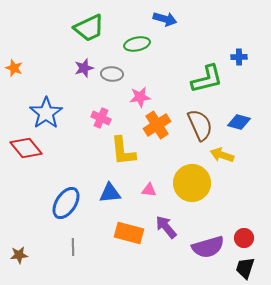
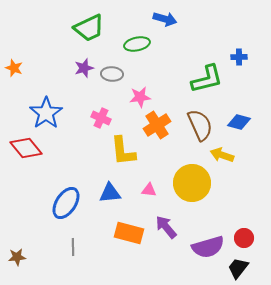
brown star: moved 2 px left, 2 px down
black trapezoid: moved 7 px left; rotated 20 degrees clockwise
